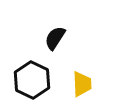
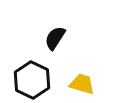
yellow trapezoid: rotated 72 degrees counterclockwise
